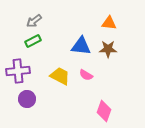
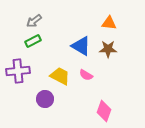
blue triangle: rotated 25 degrees clockwise
purple circle: moved 18 px right
